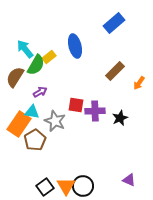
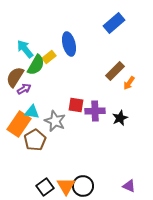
blue ellipse: moved 6 px left, 2 px up
orange arrow: moved 10 px left
purple arrow: moved 16 px left, 3 px up
purple triangle: moved 6 px down
